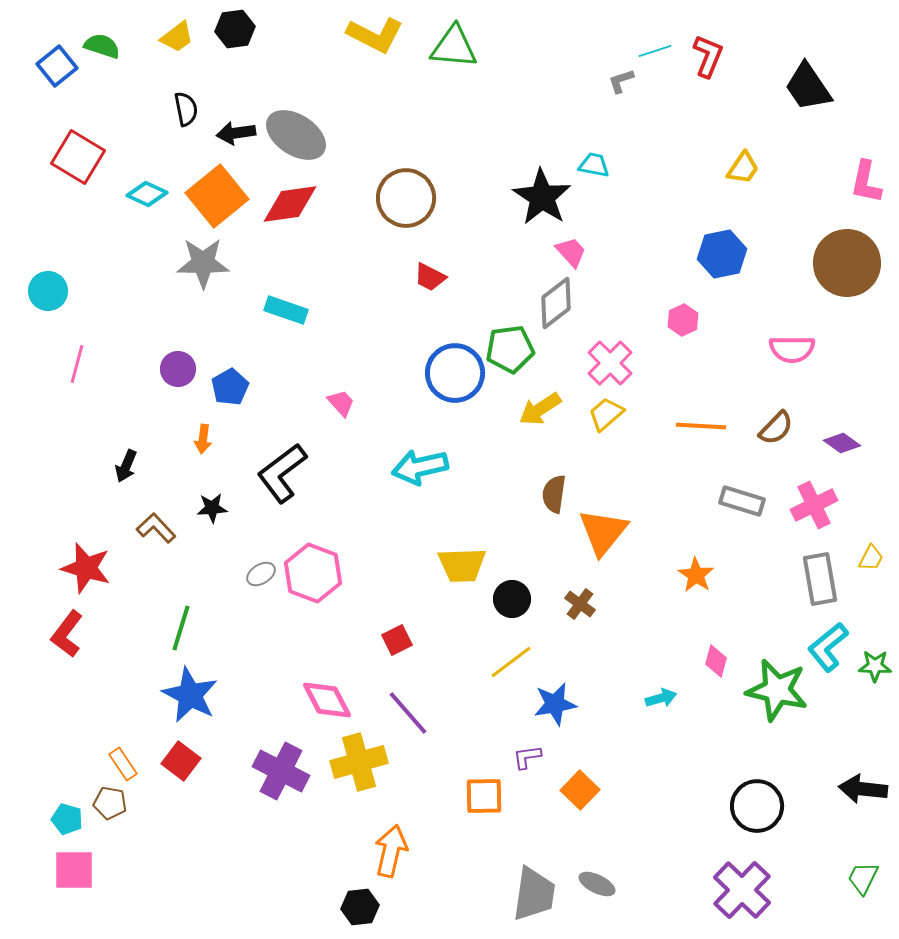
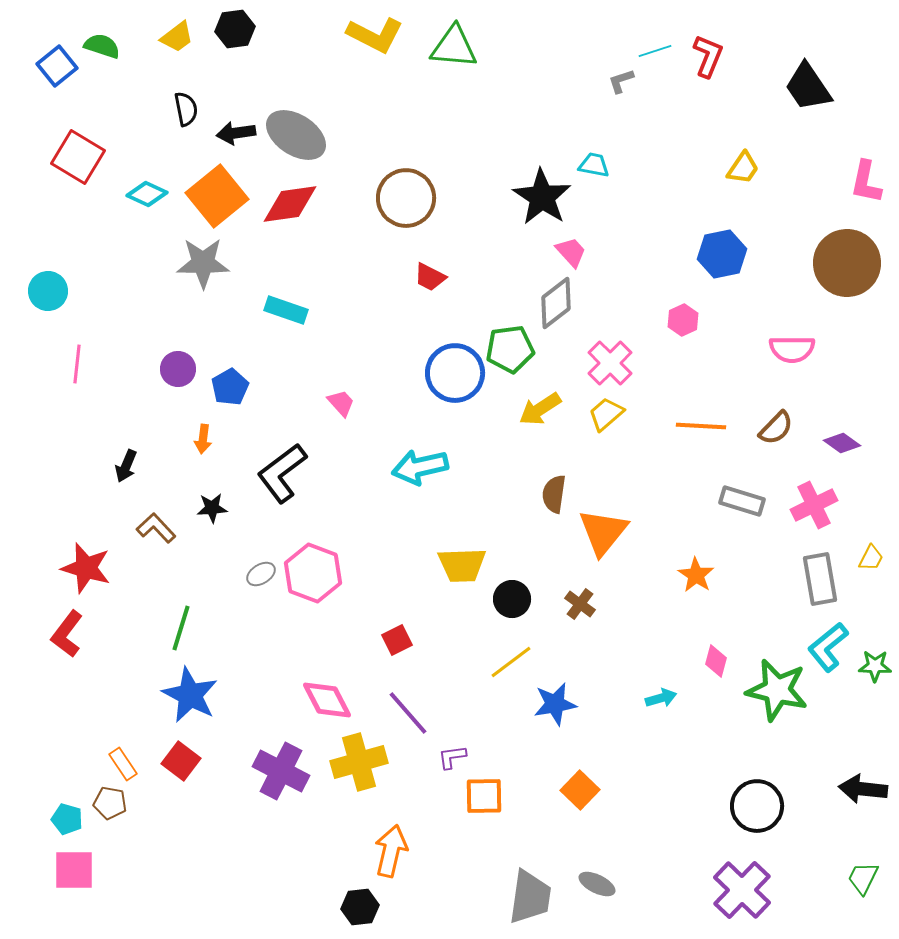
pink line at (77, 364): rotated 9 degrees counterclockwise
purple L-shape at (527, 757): moved 75 px left
gray trapezoid at (534, 894): moved 4 px left, 3 px down
